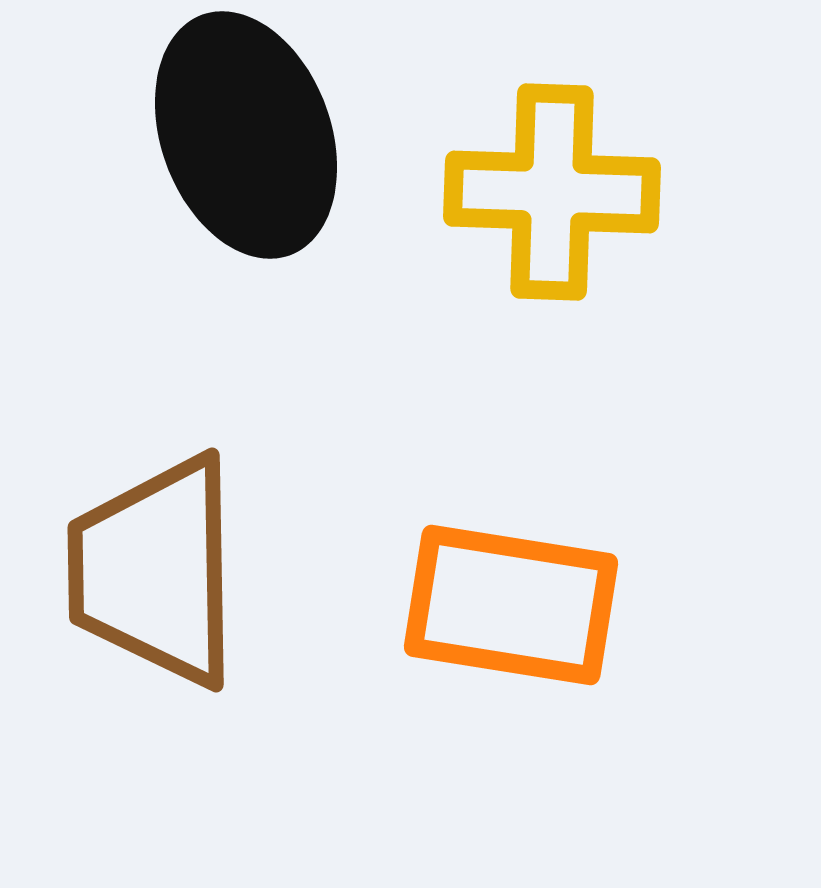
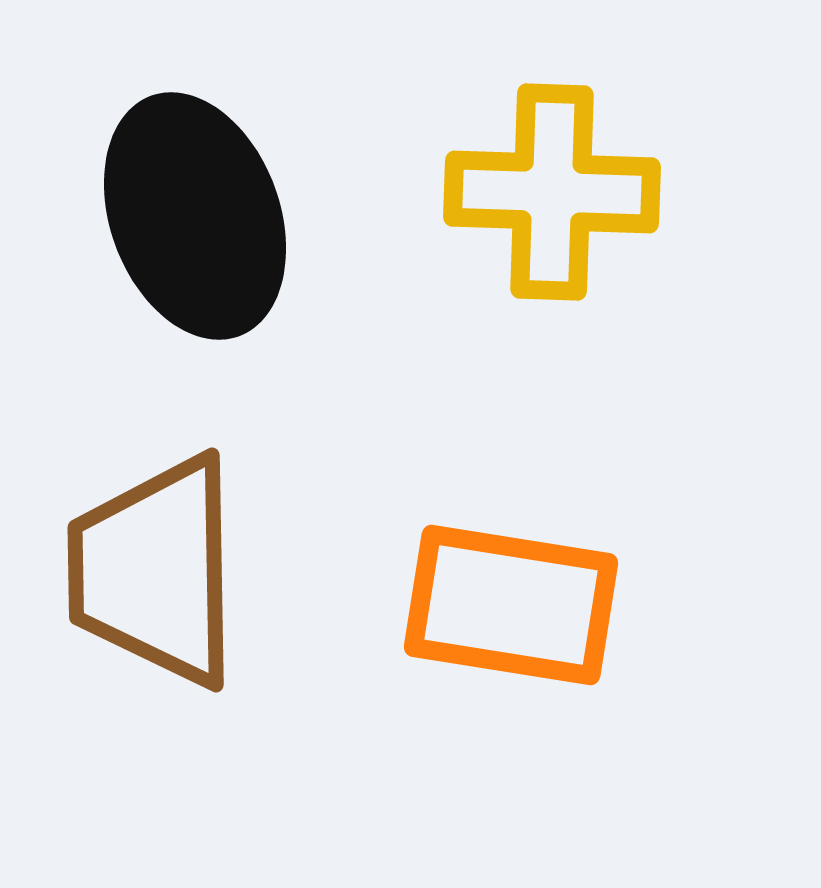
black ellipse: moved 51 px left, 81 px down
